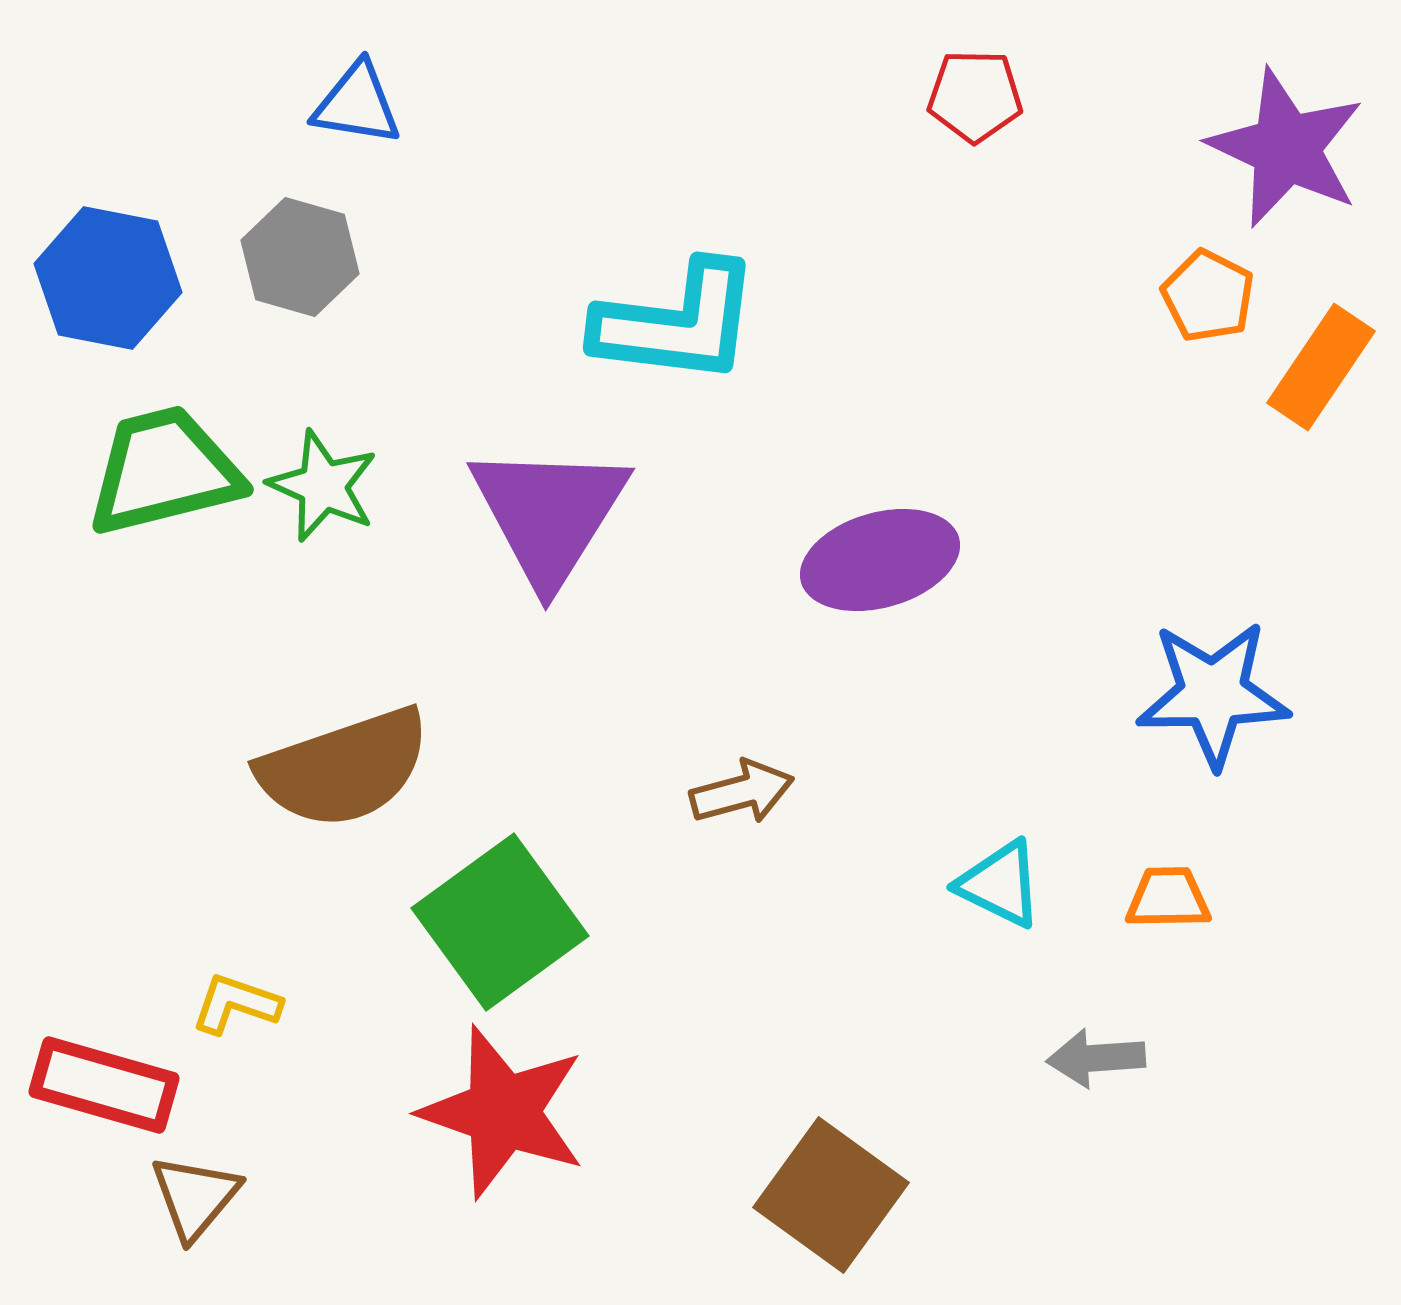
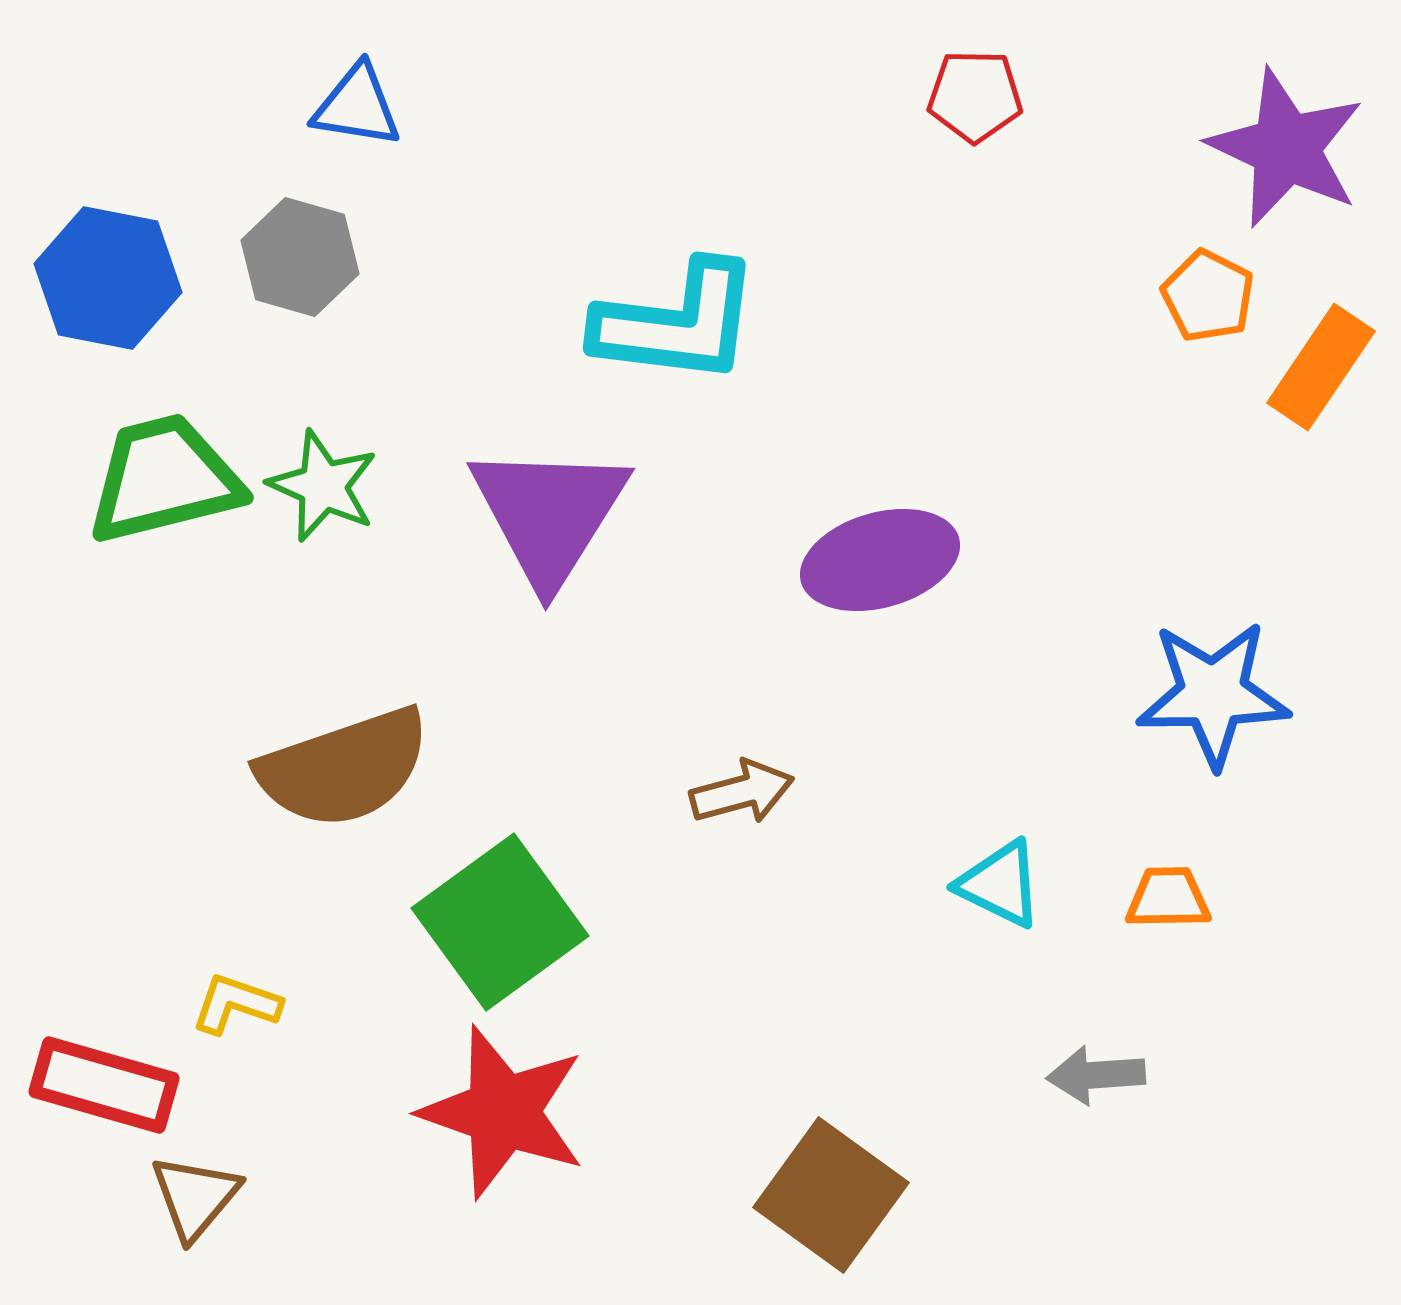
blue triangle: moved 2 px down
green trapezoid: moved 8 px down
gray arrow: moved 17 px down
